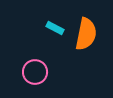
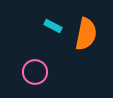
cyan rectangle: moved 2 px left, 2 px up
